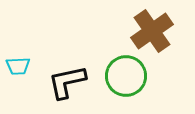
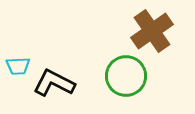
black L-shape: moved 13 px left, 1 px down; rotated 39 degrees clockwise
